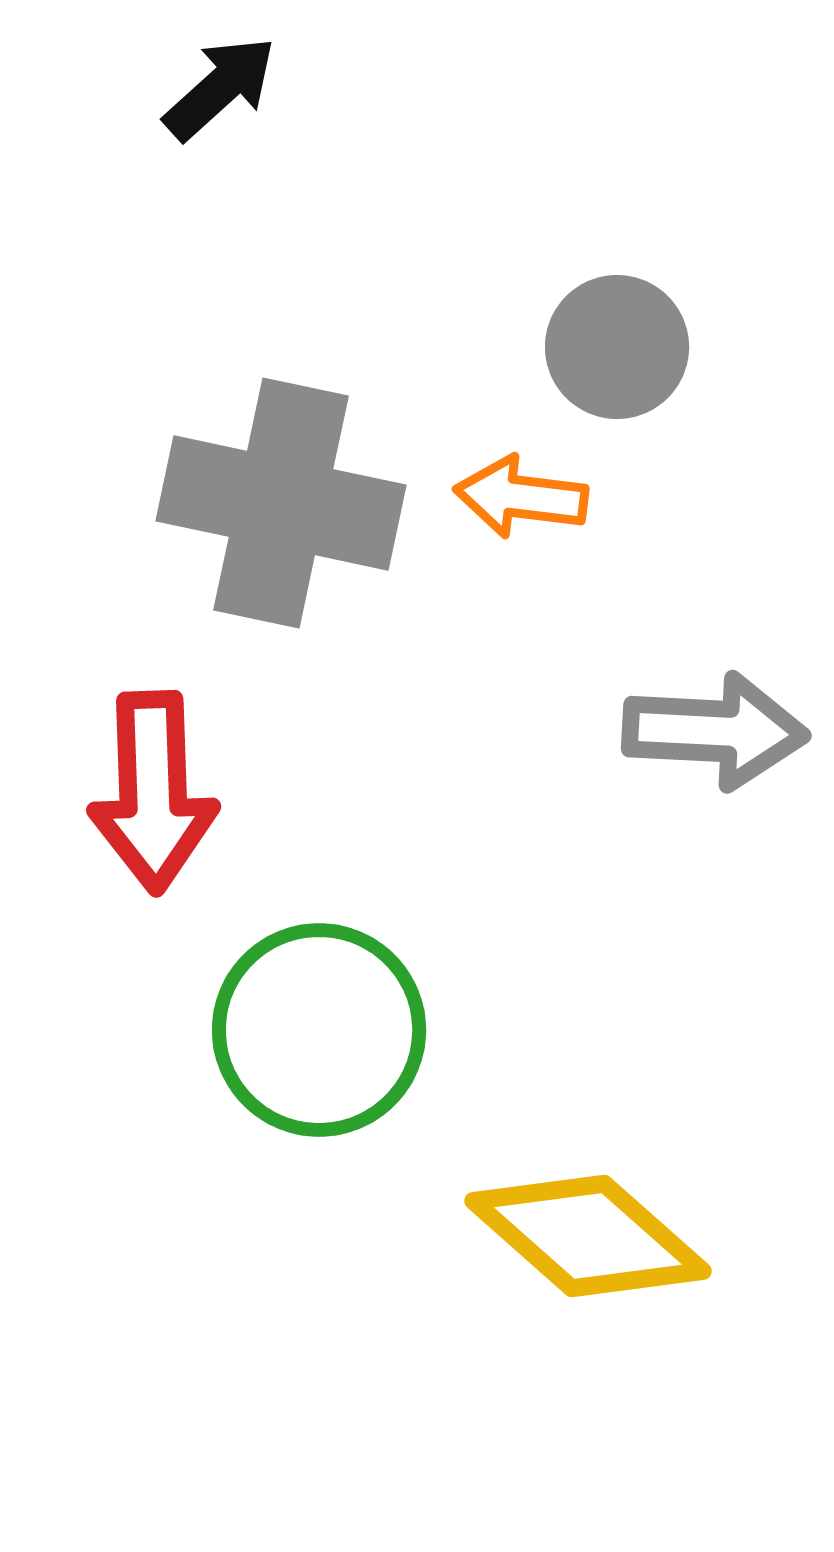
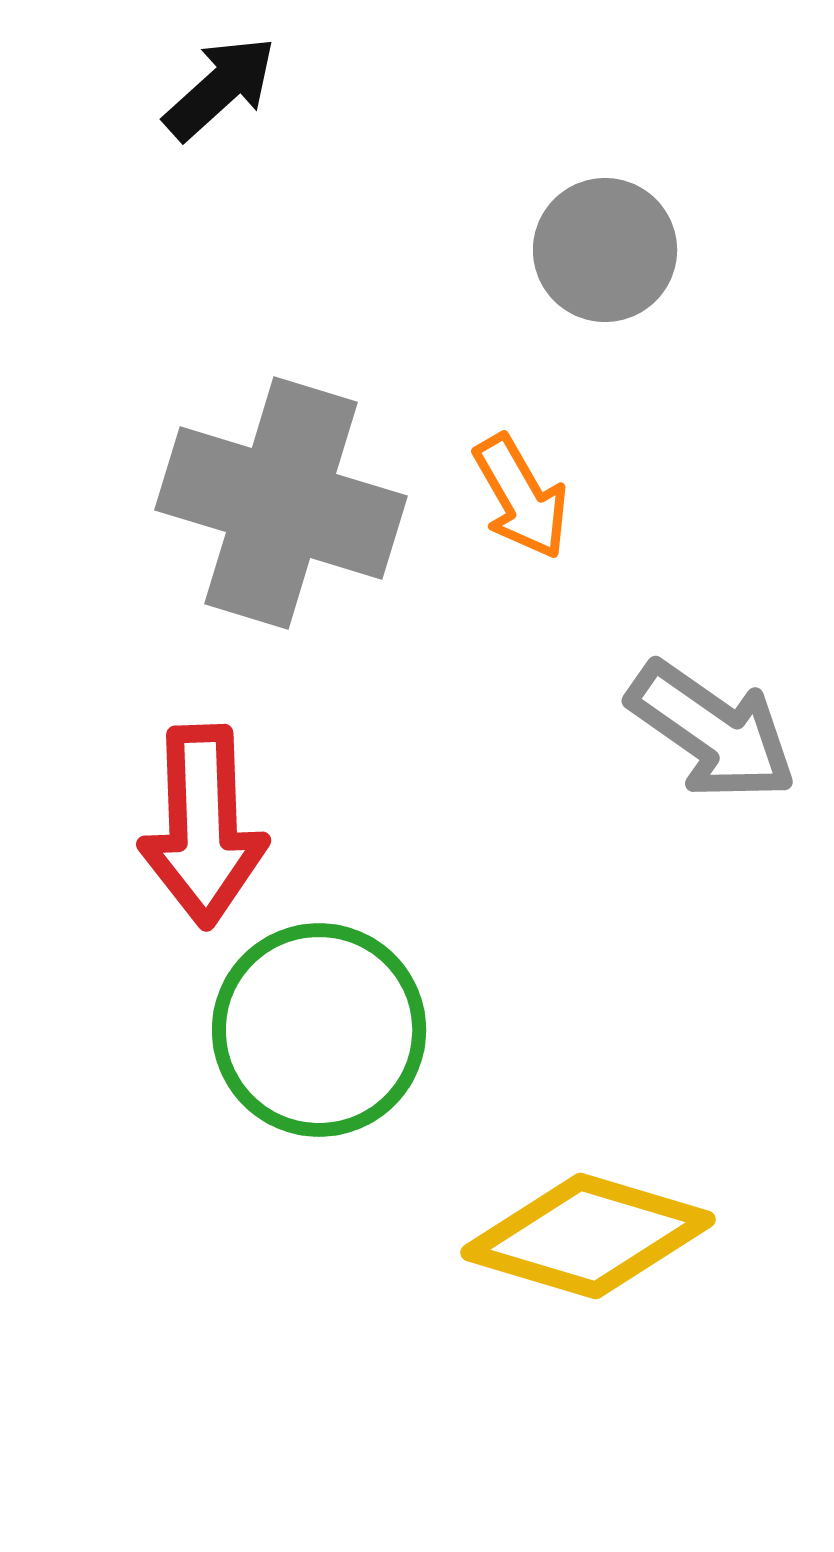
gray circle: moved 12 px left, 97 px up
orange arrow: rotated 127 degrees counterclockwise
gray cross: rotated 5 degrees clockwise
gray arrow: moved 3 px left; rotated 32 degrees clockwise
red arrow: moved 50 px right, 34 px down
yellow diamond: rotated 25 degrees counterclockwise
